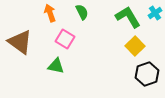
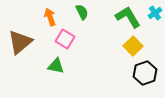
orange arrow: moved 4 px down
brown triangle: rotated 44 degrees clockwise
yellow square: moved 2 px left
black hexagon: moved 2 px left, 1 px up
